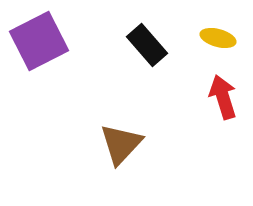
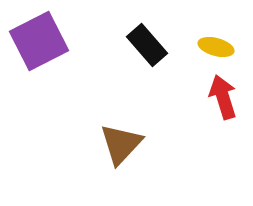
yellow ellipse: moved 2 px left, 9 px down
